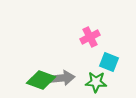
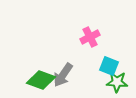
cyan square: moved 4 px down
gray arrow: moved 1 px right, 3 px up; rotated 130 degrees clockwise
green star: moved 21 px right
